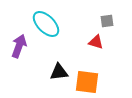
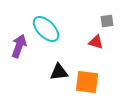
cyan ellipse: moved 5 px down
